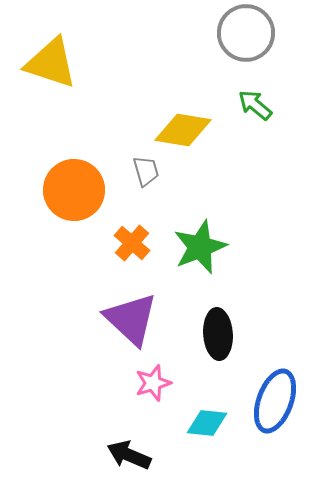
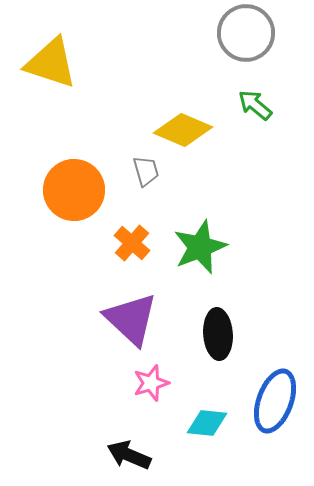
yellow diamond: rotated 14 degrees clockwise
pink star: moved 2 px left
